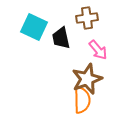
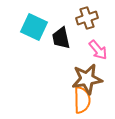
brown cross: rotated 10 degrees counterclockwise
brown star: rotated 12 degrees clockwise
